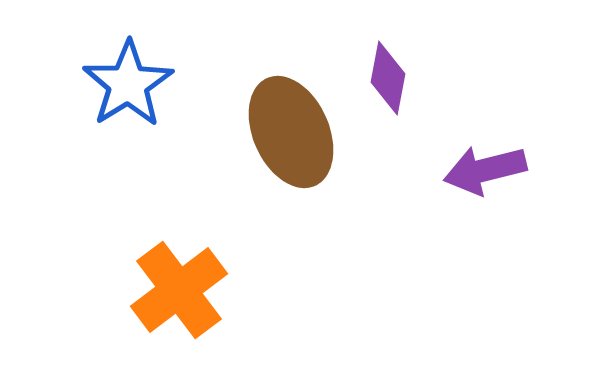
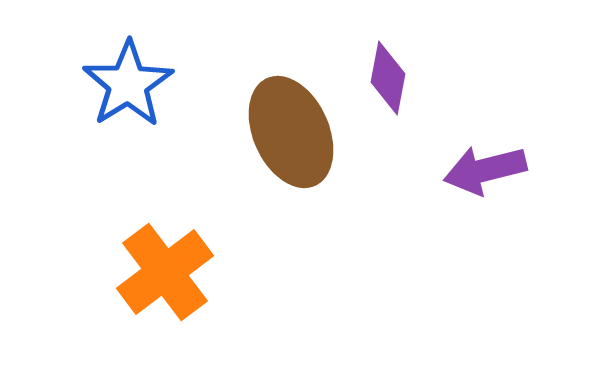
orange cross: moved 14 px left, 18 px up
